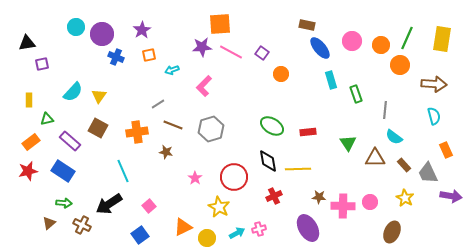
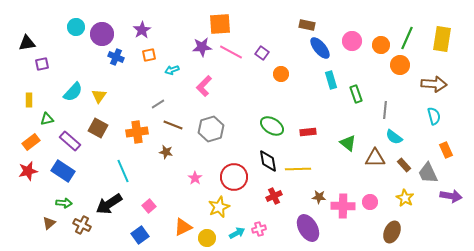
green triangle at (348, 143): rotated 18 degrees counterclockwise
yellow star at (219, 207): rotated 20 degrees clockwise
